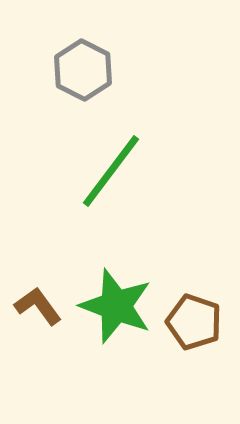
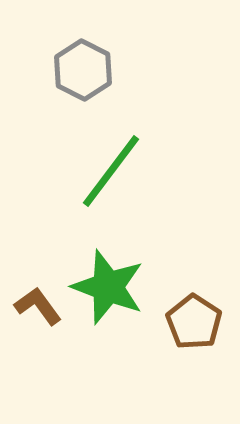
green star: moved 8 px left, 19 px up
brown pentagon: rotated 14 degrees clockwise
